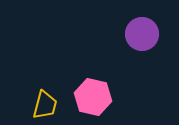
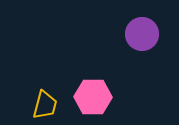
pink hexagon: rotated 12 degrees counterclockwise
